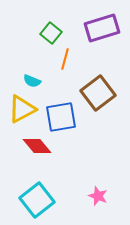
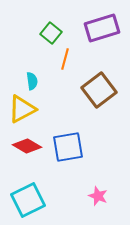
cyan semicircle: rotated 120 degrees counterclockwise
brown square: moved 1 px right, 3 px up
blue square: moved 7 px right, 30 px down
red diamond: moved 10 px left; rotated 20 degrees counterclockwise
cyan square: moved 9 px left; rotated 12 degrees clockwise
